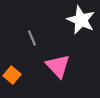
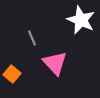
pink triangle: moved 3 px left, 3 px up
orange square: moved 1 px up
